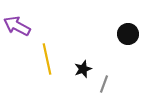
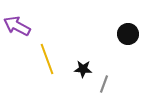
yellow line: rotated 8 degrees counterclockwise
black star: rotated 24 degrees clockwise
